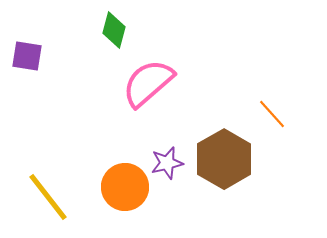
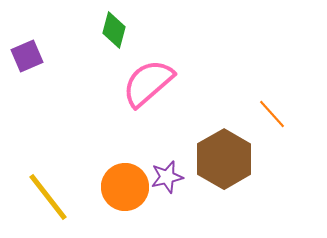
purple square: rotated 32 degrees counterclockwise
purple star: moved 14 px down
